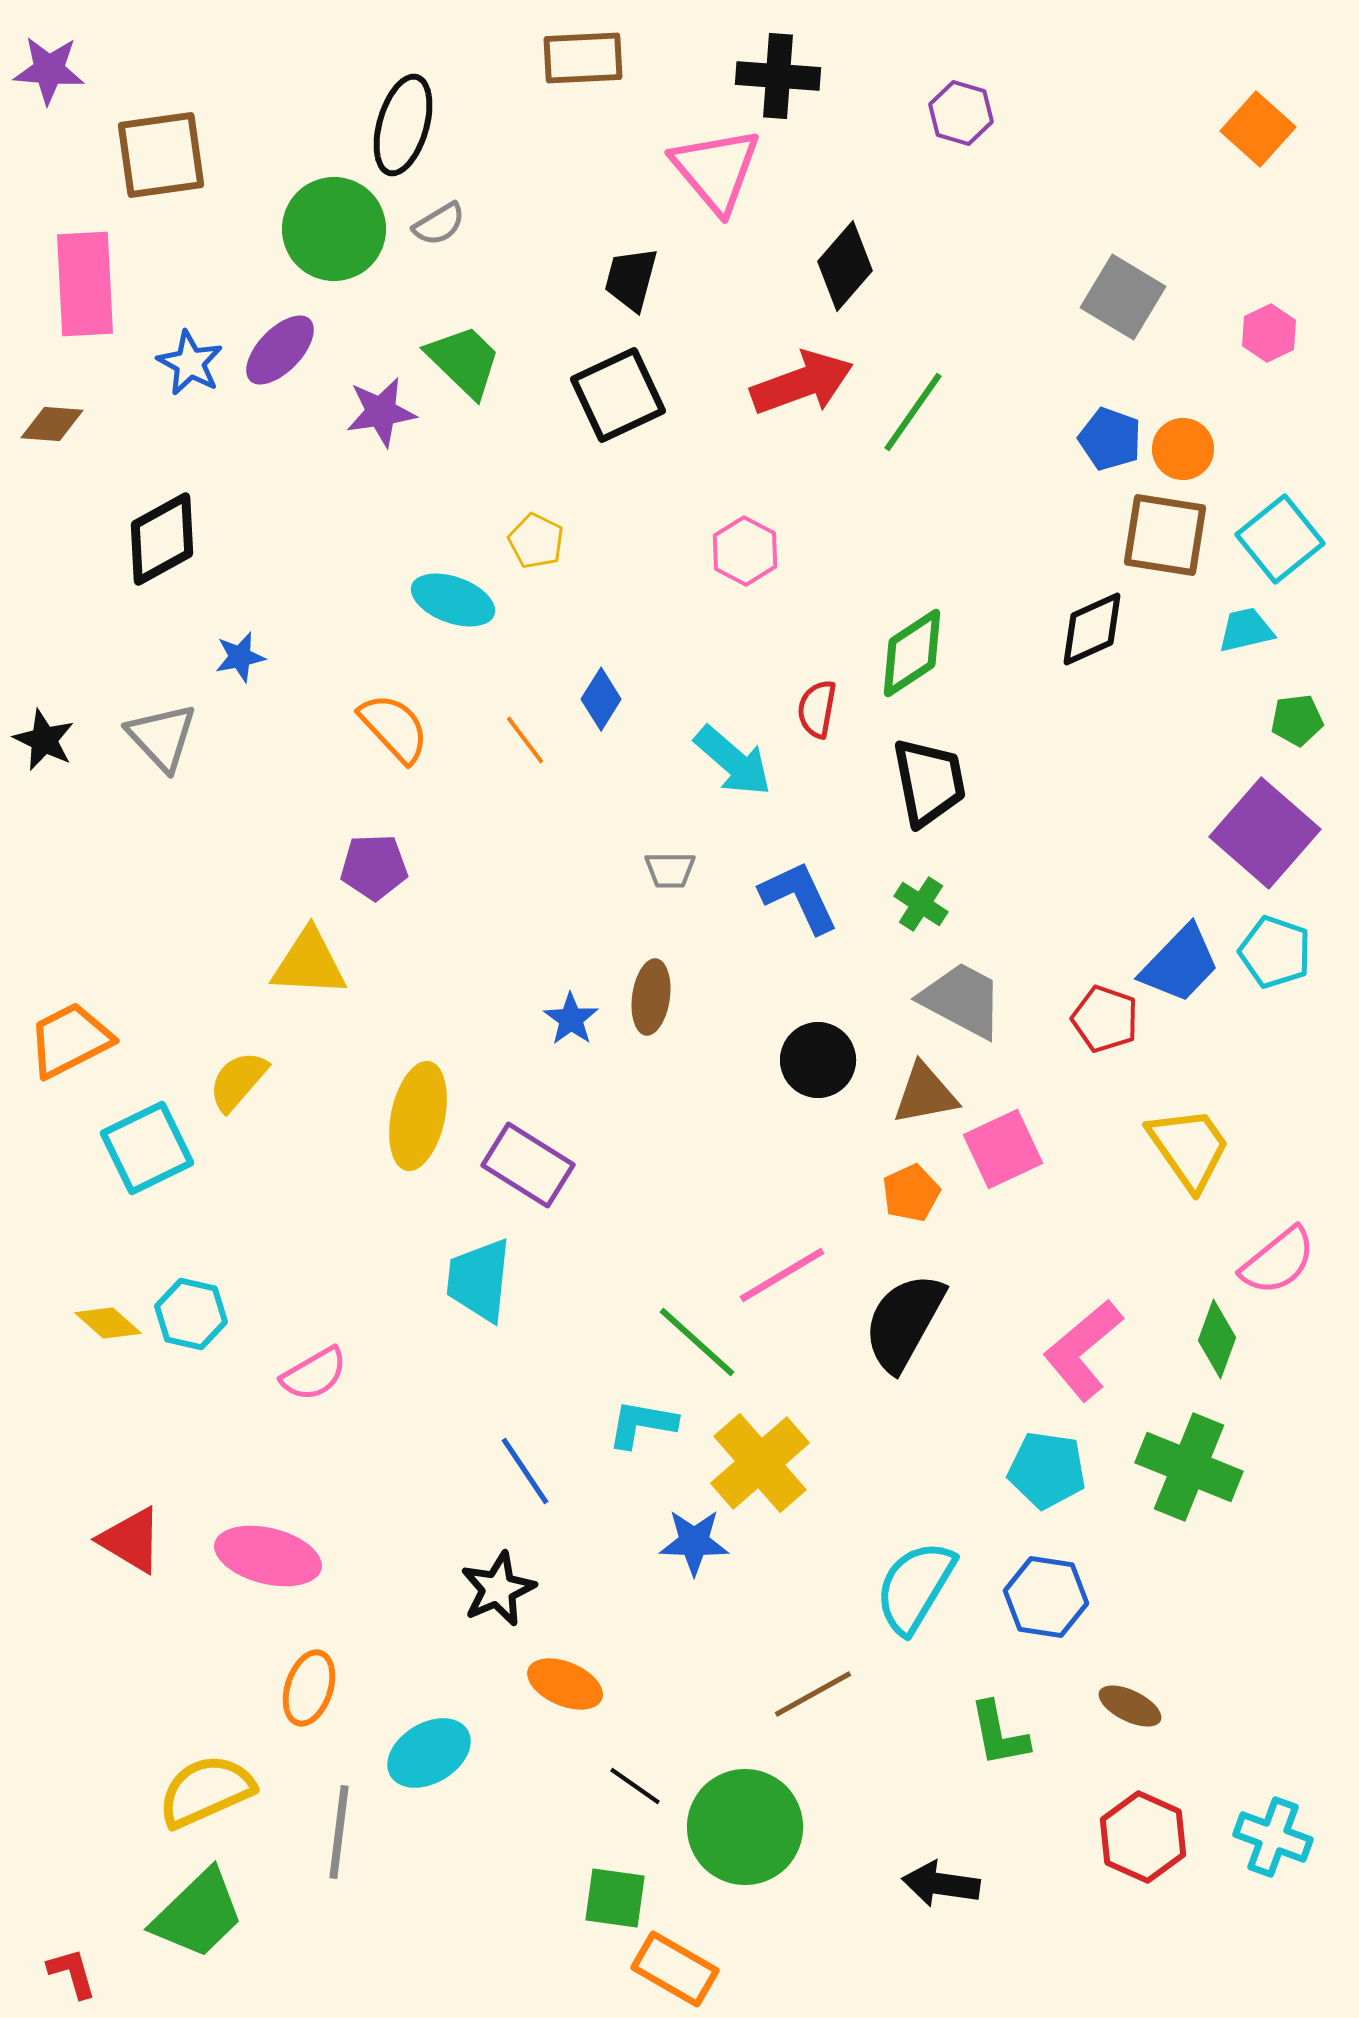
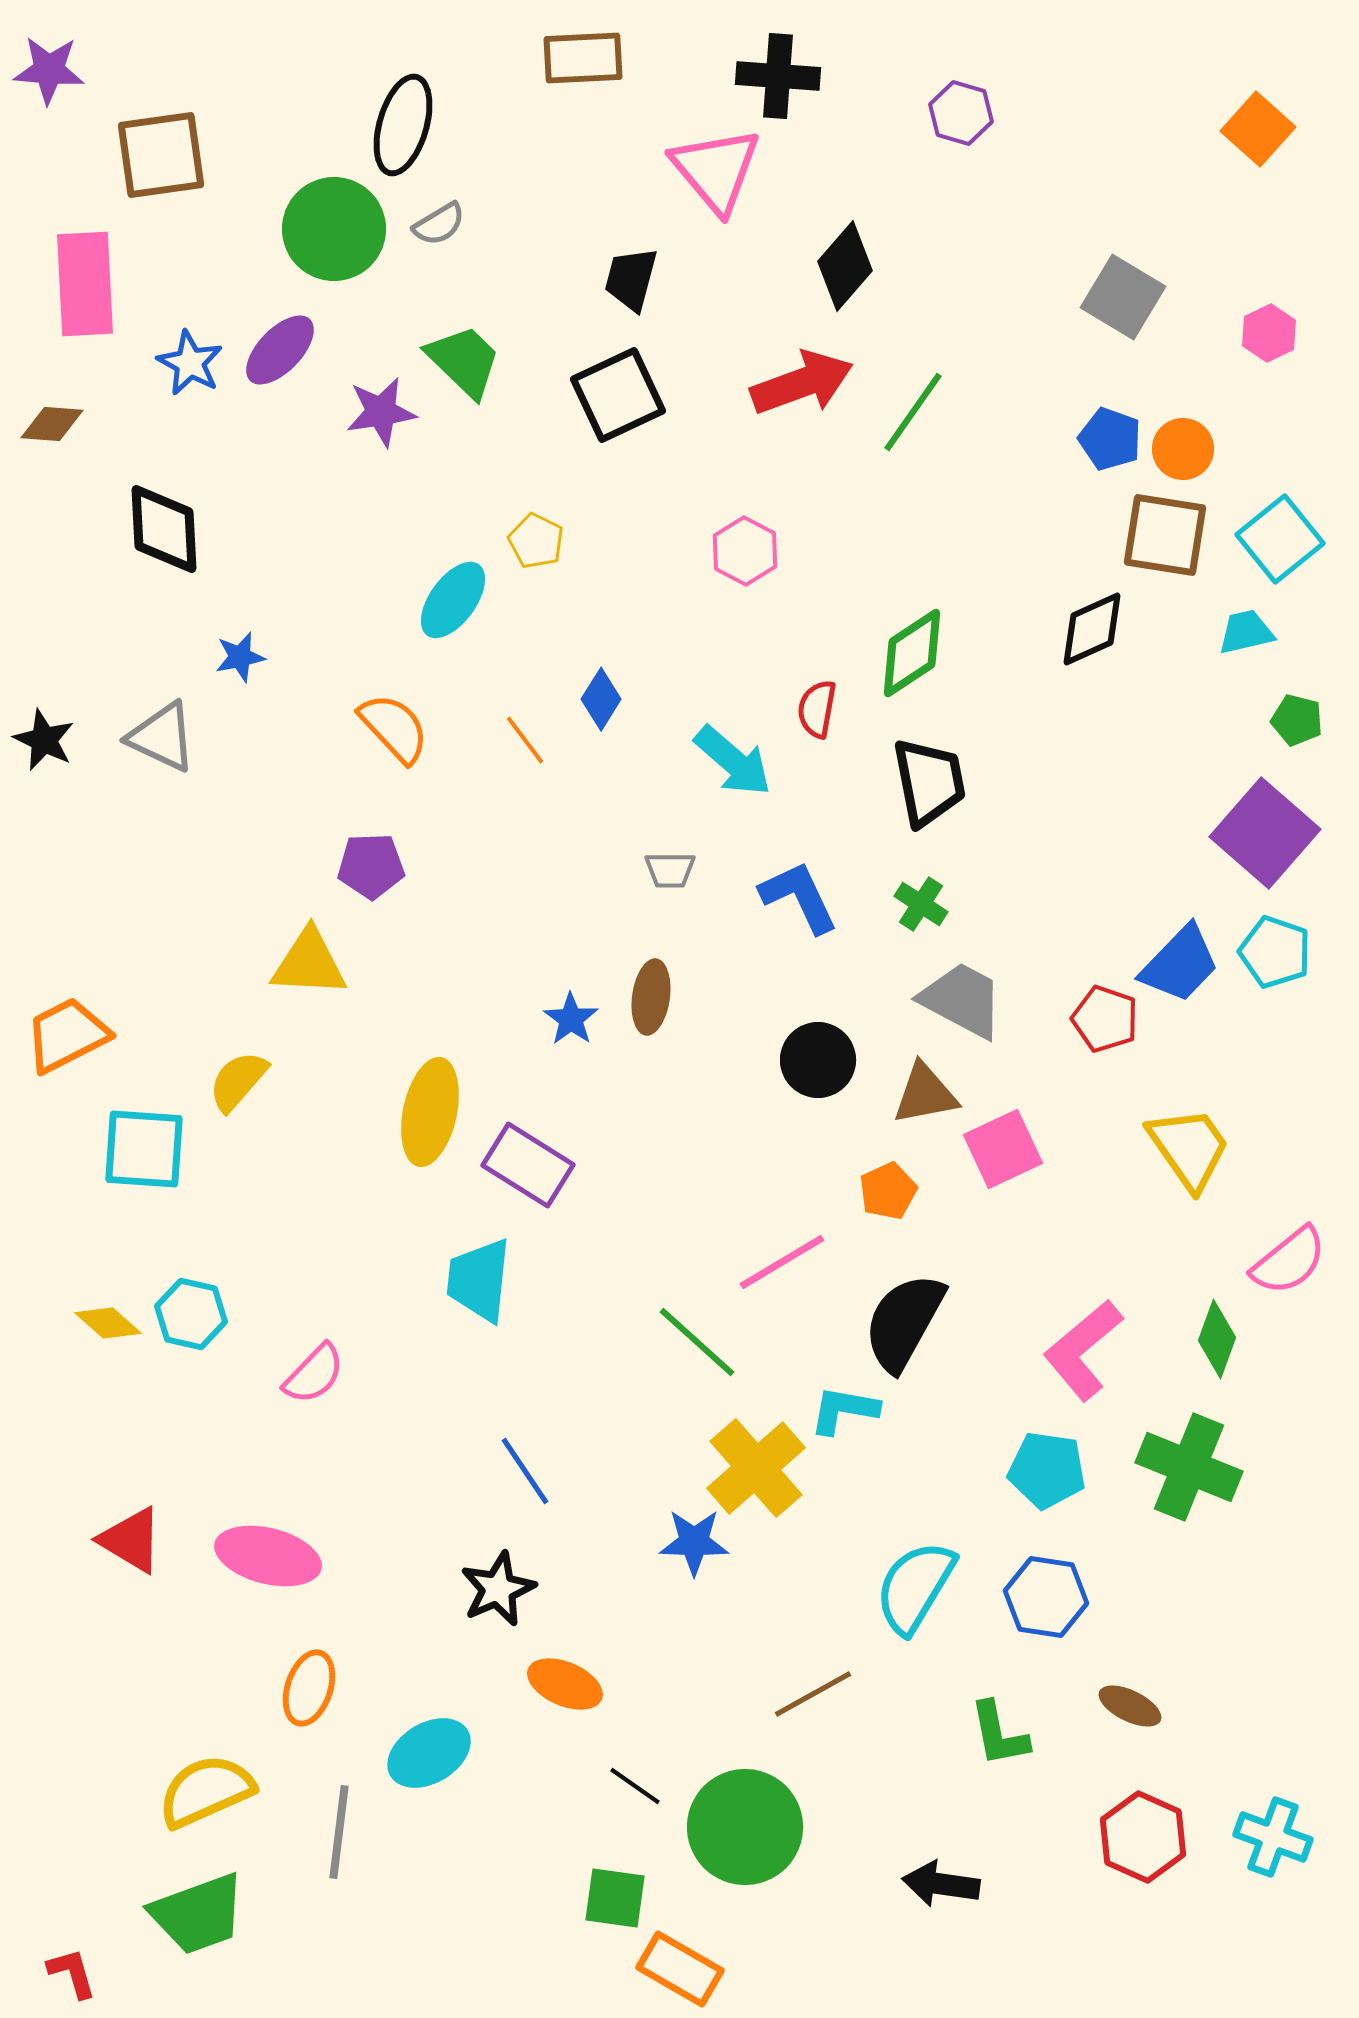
black diamond at (162, 539): moved 2 px right, 10 px up; rotated 64 degrees counterclockwise
cyan ellipse at (453, 600): rotated 74 degrees counterclockwise
cyan trapezoid at (1246, 630): moved 2 px down
green pentagon at (1297, 720): rotated 21 degrees clockwise
gray triangle at (162, 737): rotated 22 degrees counterclockwise
purple pentagon at (374, 867): moved 3 px left, 1 px up
orange trapezoid at (70, 1040): moved 3 px left, 5 px up
yellow ellipse at (418, 1116): moved 12 px right, 4 px up
cyan square at (147, 1148): moved 3 px left, 1 px down; rotated 30 degrees clockwise
orange pentagon at (911, 1193): moved 23 px left, 2 px up
pink semicircle at (1278, 1261): moved 11 px right
pink line at (782, 1275): moved 13 px up
pink semicircle at (314, 1374): rotated 16 degrees counterclockwise
cyan L-shape at (642, 1424): moved 202 px right, 14 px up
yellow cross at (760, 1463): moved 4 px left, 5 px down
green trapezoid at (198, 1914): rotated 24 degrees clockwise
orange rectangle at (675, 1969): moved 5 px right
